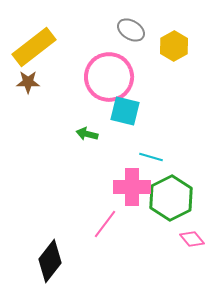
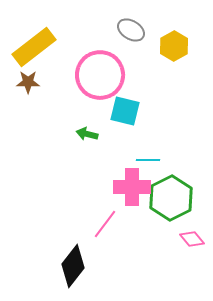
pink circle: moved 9 px left, 2 px up
cyan line: moved 3 px left, 3 px down; rotated 15 degrees counterclockwise
black diamond: moved 23 px right, 5 px down
